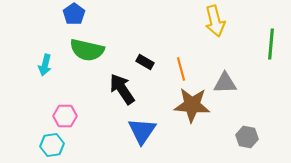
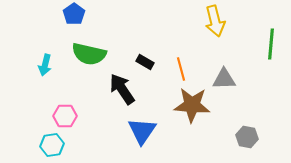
green semicircle: moved 2 px right, 4 px down
gray triangle: moved 1 px left, 4 px up
